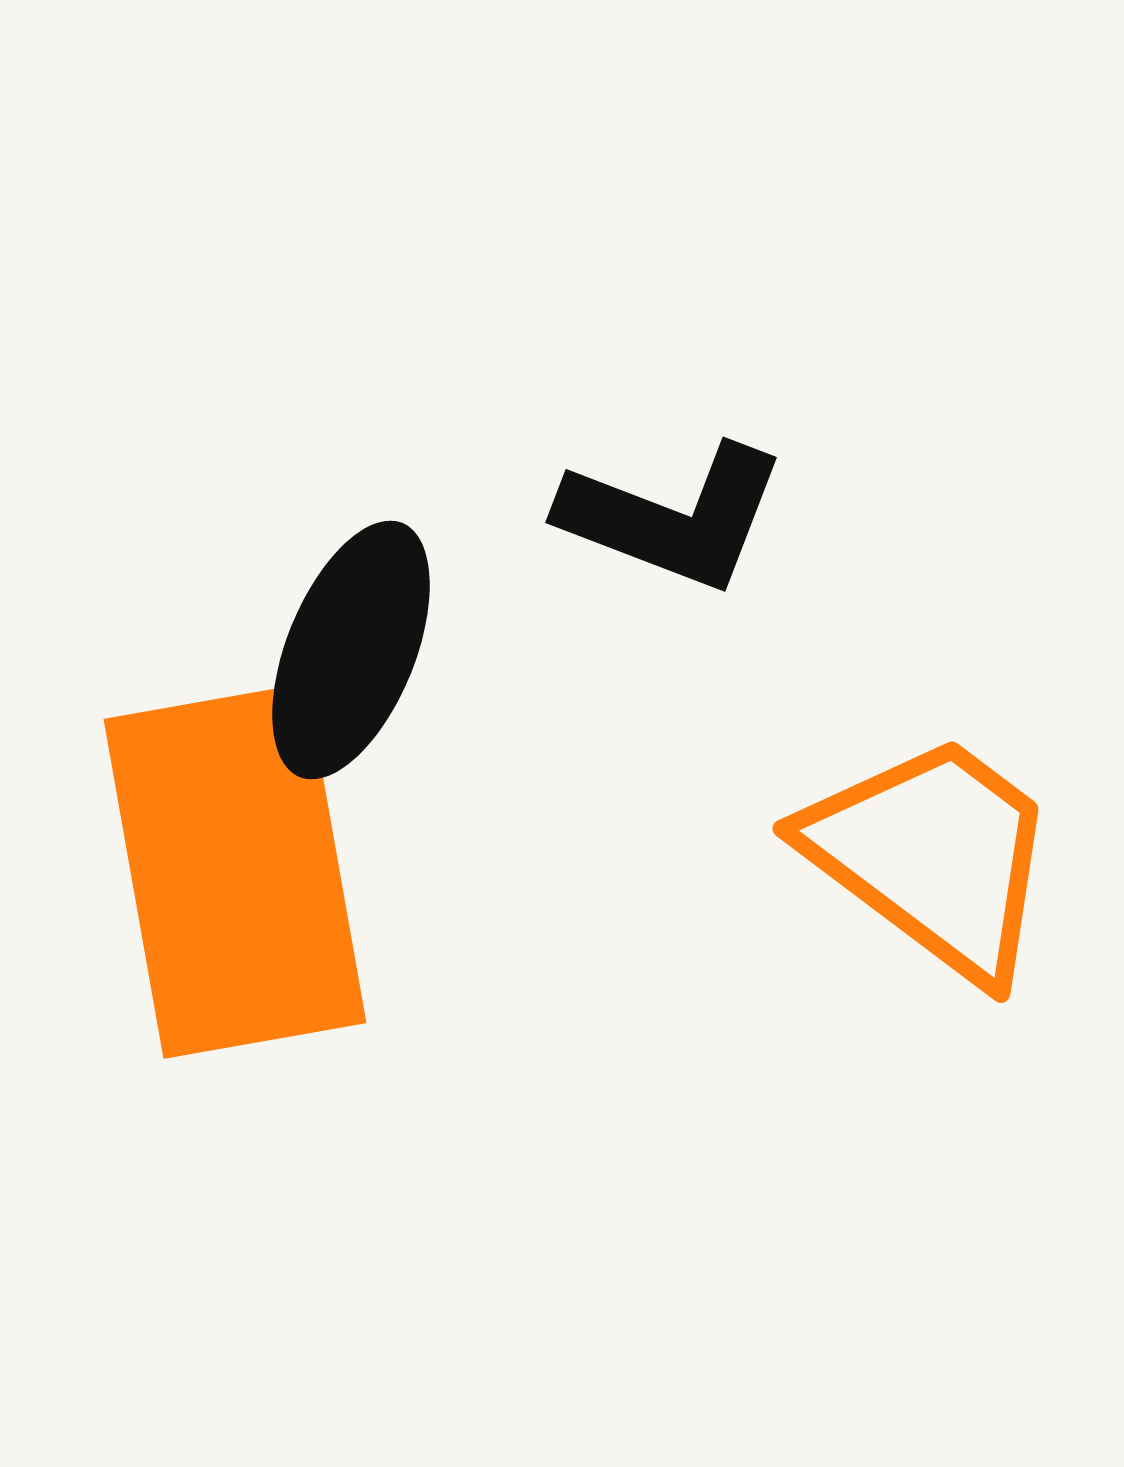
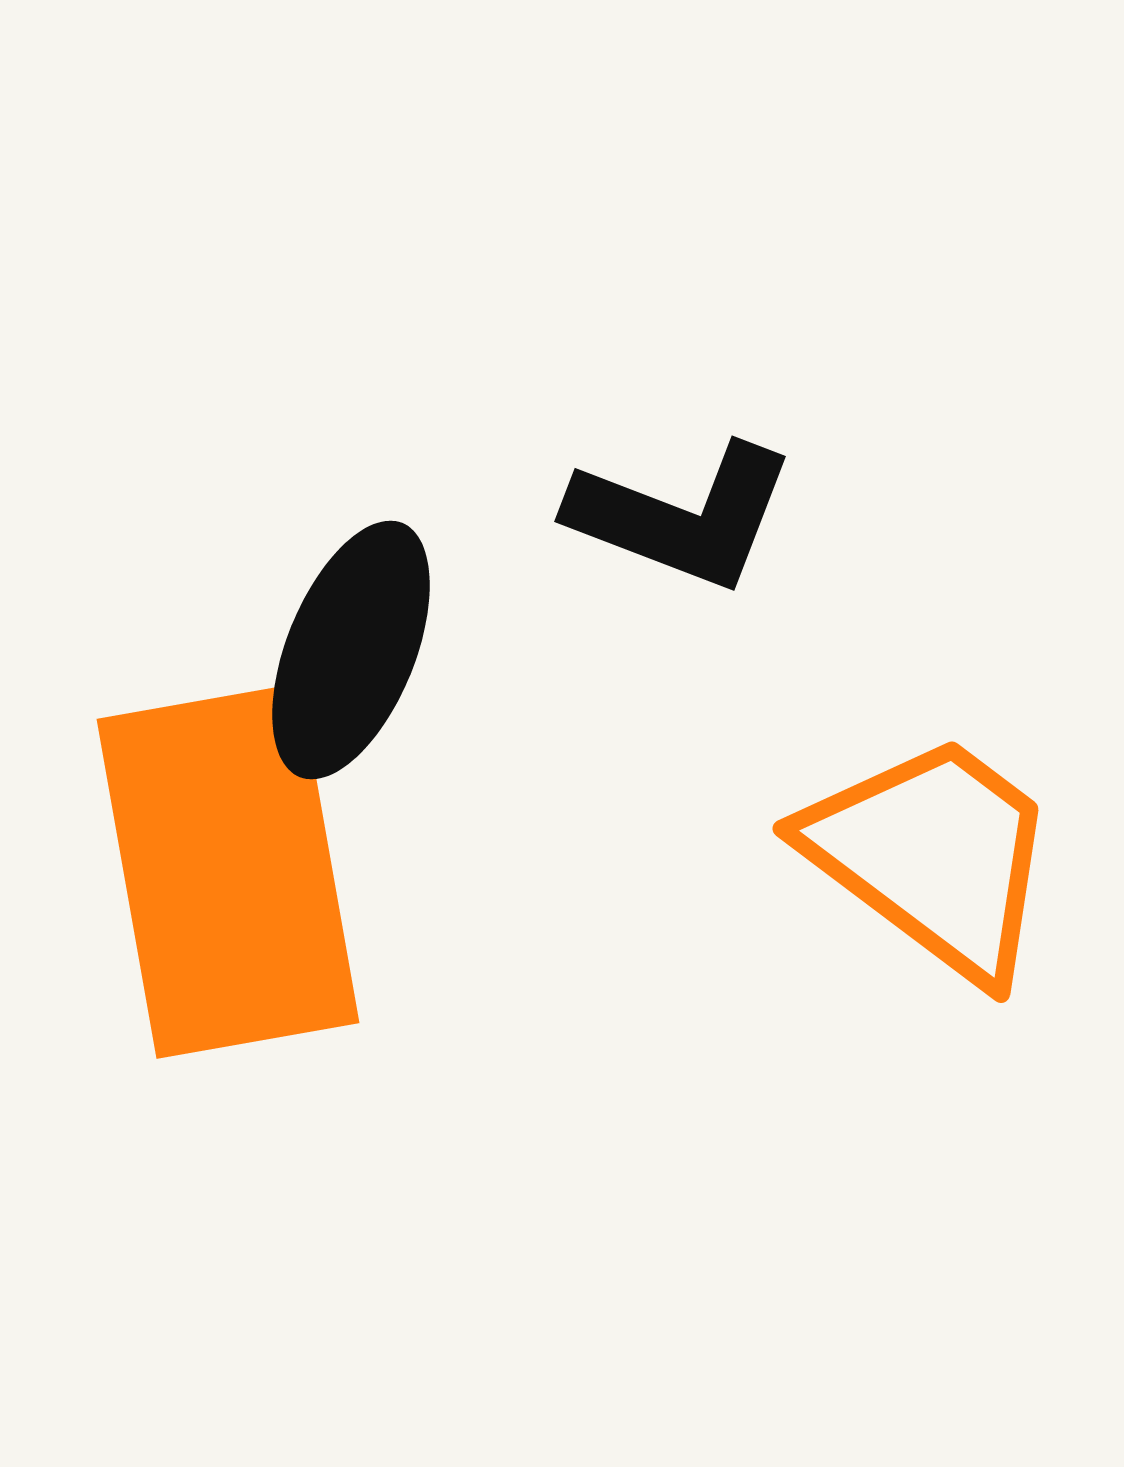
black L-shape: moved 9 px right, 1 px up
orange rectangle: moved 7 px left
